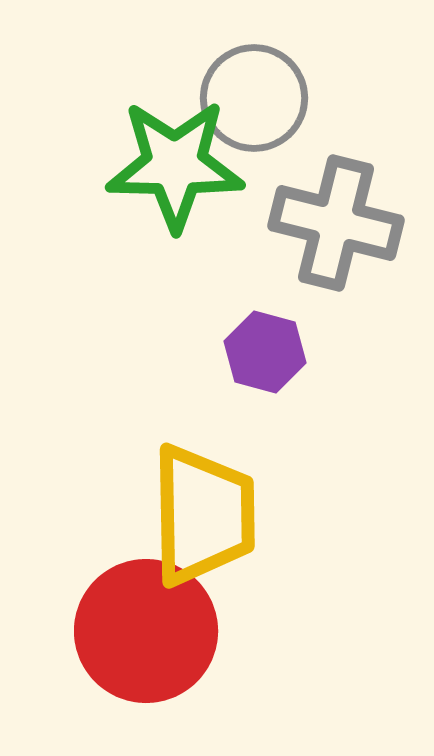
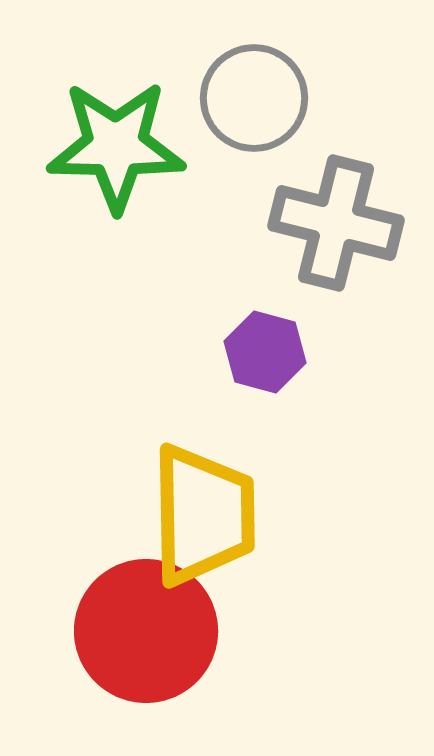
green star: moved 59 px left, 19 px up
